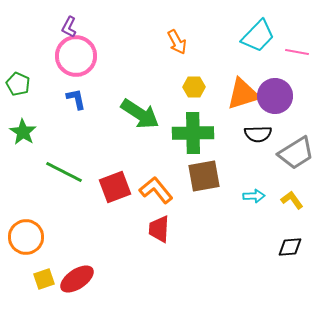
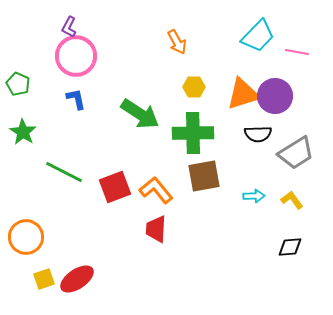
red trapezoid: moved 3 px left
